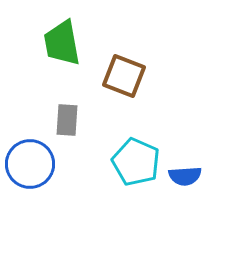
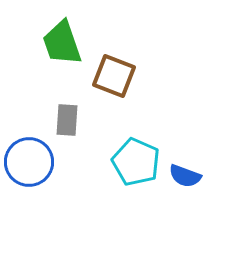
green trapezoid: rotated 9 degrees counterclockwise
brown square: moved 10 px left
blue circle: moved 1 px left, 2 px up
blue semicircle: rotated 24 degrees clockwise
